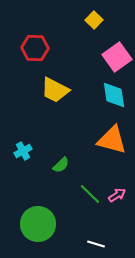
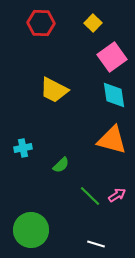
yellow square: moved 1 px left, 3 px down
red hexagon: moved 6 px right, 25 px up
pink square: moved 5 px left
yellow trapezoid: moved 1 px left
cyan cross: moved 3 px up; rotated 18 degrees clockwise
green line: moved 2 px down
green circle: moved 7 px left, 6 px down
